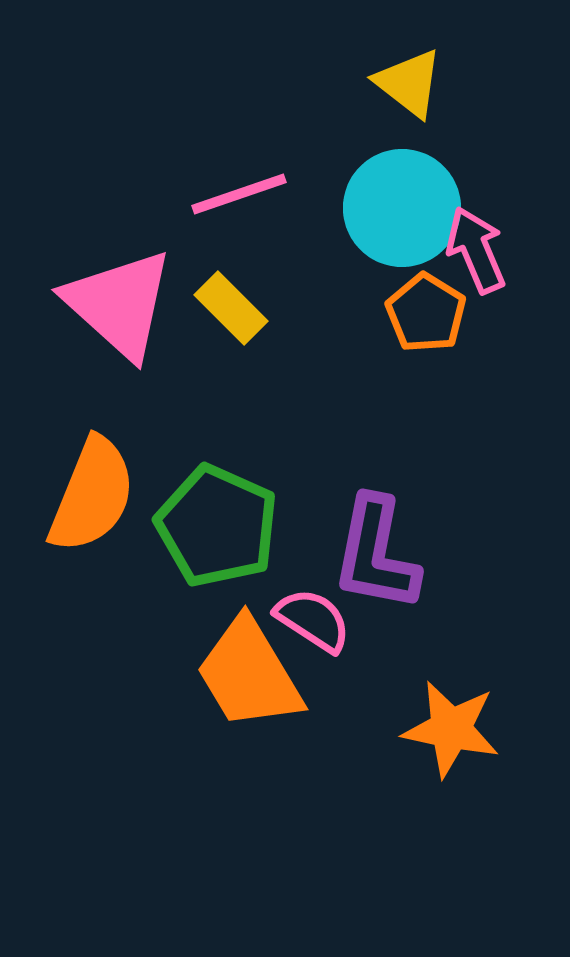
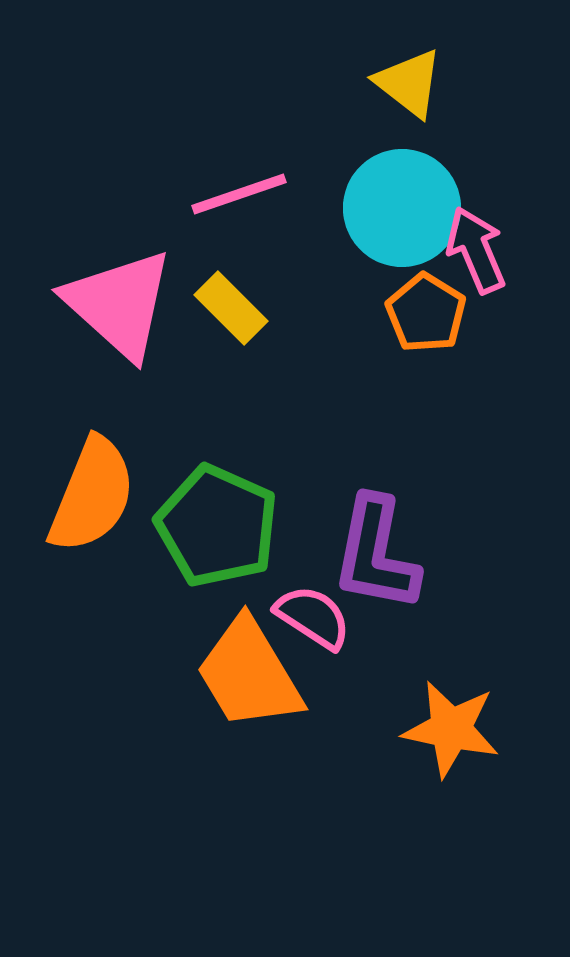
pink semicircle: moved 3 px up
